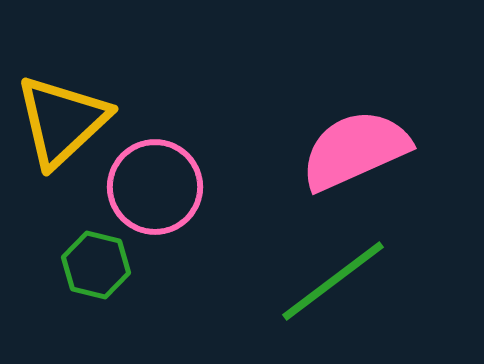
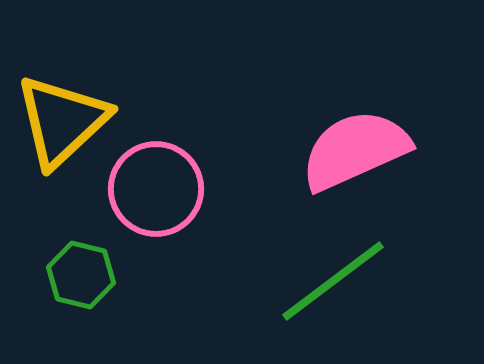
pink circle: moved 1 px right, 2 px down
green hexagon: moved 15 px left, 10 px down
